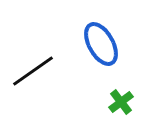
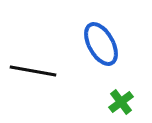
black line: rotated 45 degrees clockwise
